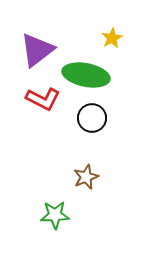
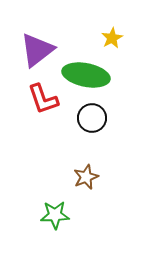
red L-shape: rotated 44 degrees clockwise
